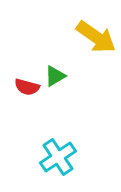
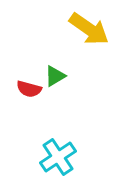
yellow arrow: moved 7 px left, 8 px up
red semicircle: moved 2 px right, 2 px down
